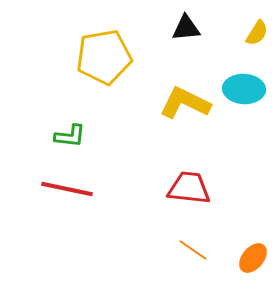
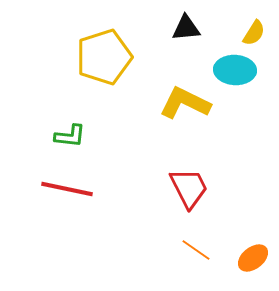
yellow semicircle: moved 3 px left
yellow pentagon: rotated 8 degrees counterclockwise
cyan ellipse: moved 9 px left, 19 px up
red trapezoid: rotated 57 degrees clockwise
orange line: moved 3 px right
orange ellipse: rotated 12 degrees clockwise
